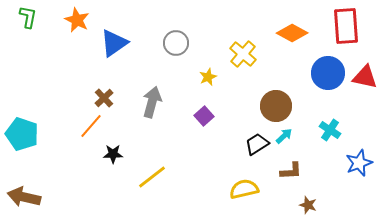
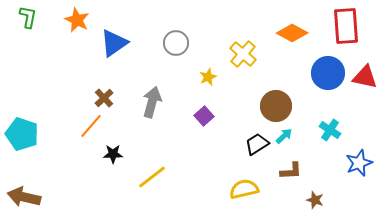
brown star: moved 7 px right, 5 px up
